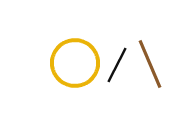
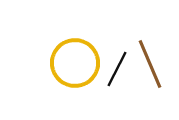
black line: moved 4 px down
